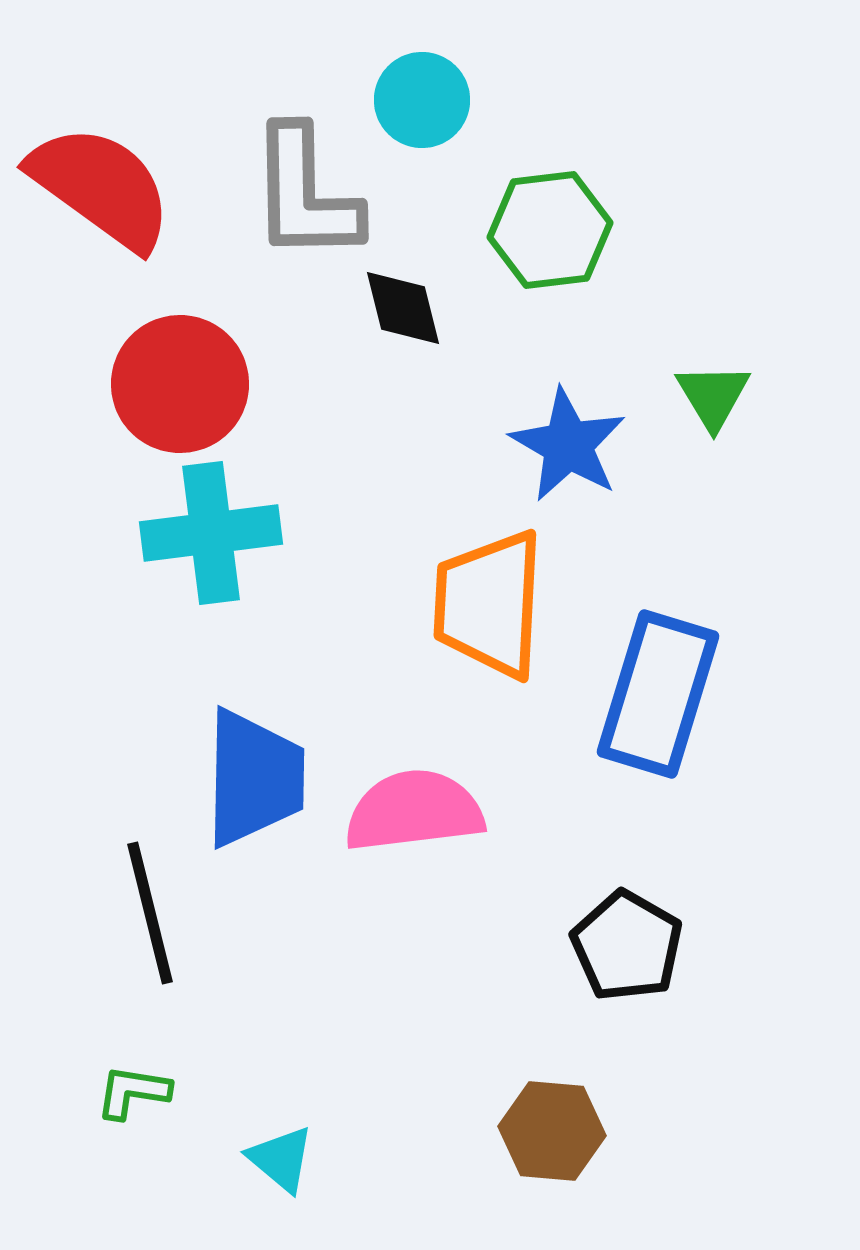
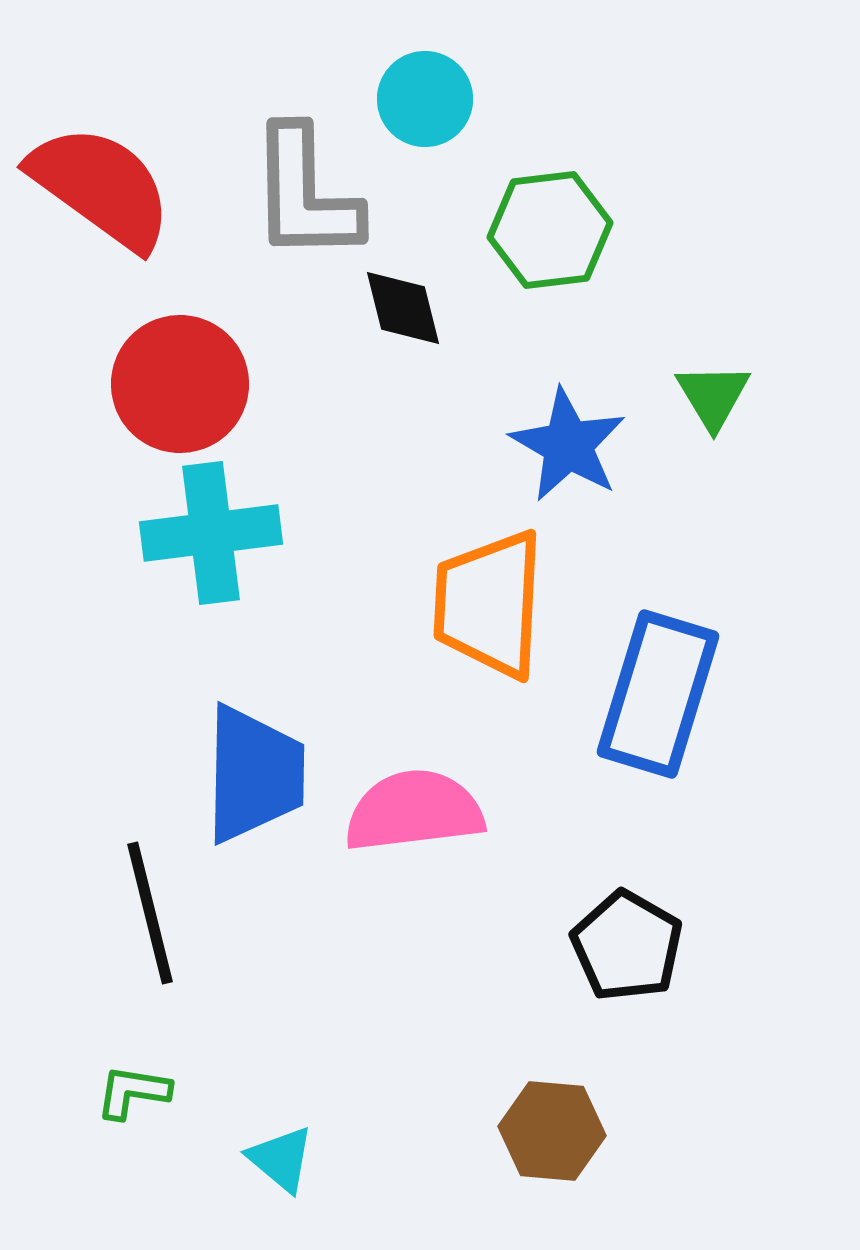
cyan circle: moved 3 px right, 1 px up
blue trapezoid: moved 4 px up
